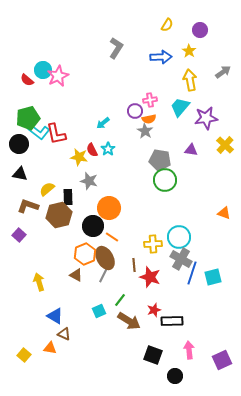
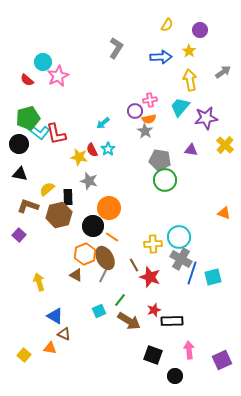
cyan circle at (43, 70): moved 8 px up
brown line at (134, 265): rotated 24 degrees counterclockwise
